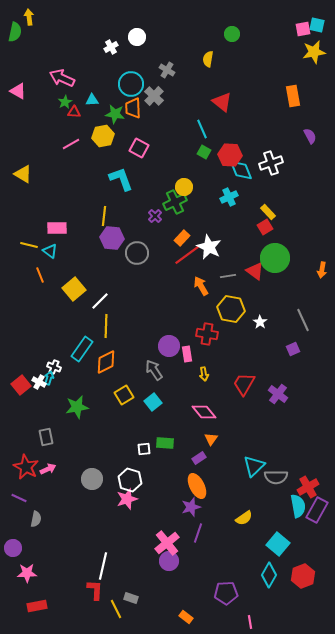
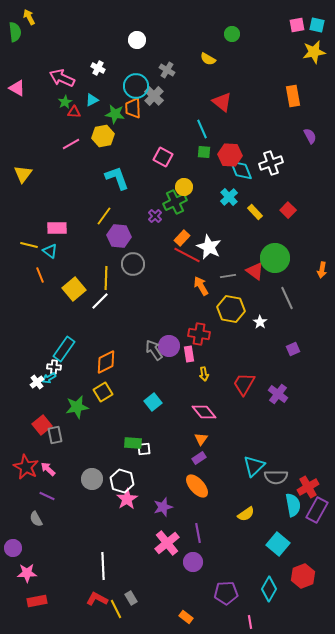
yellow arrow at (29, 17): rotated 21 degrees counterclockwise
pink square at (303, 29): moved 6 px left, 4 px up
green semicircle at (15, 32): rotated 18 degrees counterclockwise
white circle at (137, 37): moved 3 px down
white cross at (111, 47): moved 13 px left, 21 px down; rotated 32 degrees counterclockwise
yellow semicircle at (208, 59): rotated 70 degrees counterclockwise
cyan circle at (131, 84): moved 5 px right, 2 px down
pink triangle at (18, 91): moved 1 px left, 3 px up
cyan triangle at (92, 100): rotated 24 degrees counterclockwise
pink square at (139, 148): moved 24 px right, 9 px down
green square at (204, 152): rotated 24 degrees counterclockwise
yellow triangle at (23, 174): rotated 36 degrees clockwise
cyan L-shape at (121, 179): moved 4 px left, 1 px up
cyan cross at (229, 197): rotated 18 degrees counterclockwise
yellow rectangle at (268, 212): moved 13 px left
yellow line at (104, 216): rotated 30 degrees clockwise
red square at (265, 227): moved 23 px right, 17 px up; rotated 14 degrees counterclockwise
purple hexagon at (112, 238): moved 7 px right, 2 px up
gray circle at (137, 253): moved 4 px left, 11 px down
red line at (187, 255): rotated 64 degrees clockwise
gray line at (303, 320): moved 16 px left, 22 px up
yellow line at (106, 326): moved 48 px up
red cross at (207, 334): moved 8 px left
cyan rectangle at (82, 349): moved 18 px left
pink rectangle at (187, 354): moved 2 px right
white cross at (54, 367): rotated 16 degrees counterclockwise
gray arrow at (154, 370): moved 20 px up
cyan arrow at (49, 378): rotated 136 degrees counterclockwise
white cross at (39, 382): moved 2 px left; rotated 24 degrees clockwise
red square at (21, 385): moved 21 px right, 40 px down
yellow square at (124, 395): moved 21 px left, 3 px up
gray rectangle at (46, 437): moved 9 px right, 2 px up
orange triangle at (211, 439): moved 10 px left
green rectangle at (165, 443): moved 32 px left
pink arrow at (48, 469): rotated 112 degrees counterclockwise
white hexagon at (130, 480): moved 8 px left, 1 px down
orange ellipse at (197, 486): rotated 15 degrees counterclockwise
purple line at (19, 498): moved 28 px right, 2 px up
pink star at (127, 499): rotated 15 degrees counterclockwise
cyan semicircle at (298, 506): moved 5 px left, 1 px up
purple star at (191, 507): moved 28 px left
yellow semicircle at (244, 518): moved 2 px right, 4 px up
gray semicircle at (36, 519): rotated 140 degrees clockwise
purple line at (198, 533): rotated 30 degrees counterclockwise
purple circle at (169, 561): moved 24 px right, 1 px down
white line at (103, 566): rotated 16 degrees counterclockwise
cyan diamond at (269, 575): moved 14 px down
red L-shape at (95, 590): moved 2 px right, 9 px down; rotated 65 degrees counterclockwise
gray rectangle at (131, 598): rotated 40 degrees clockwise
red rectangle at (37, 606): moved 5 px up
